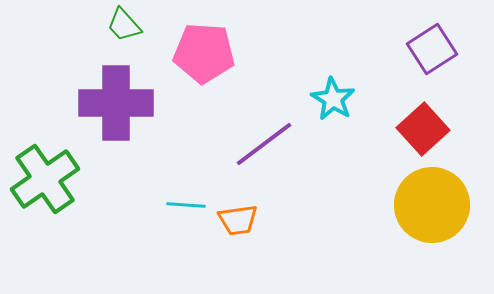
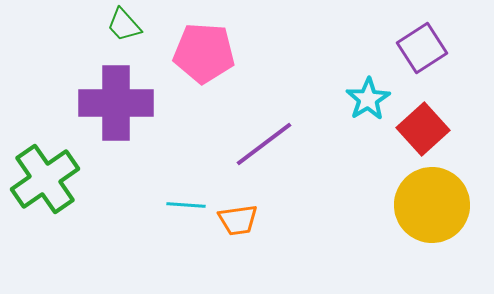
purple square: moved 10 px left, 1 px up
cyan star: moved 35 px right; rotated 9 degrees clockwise
